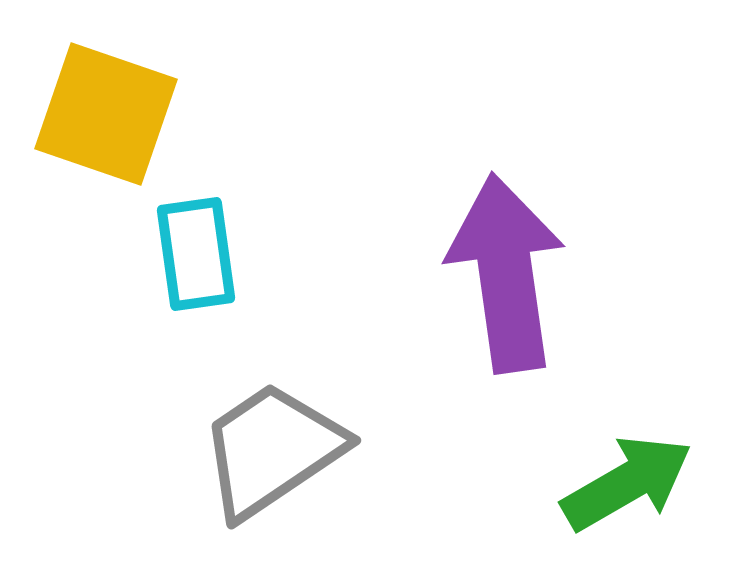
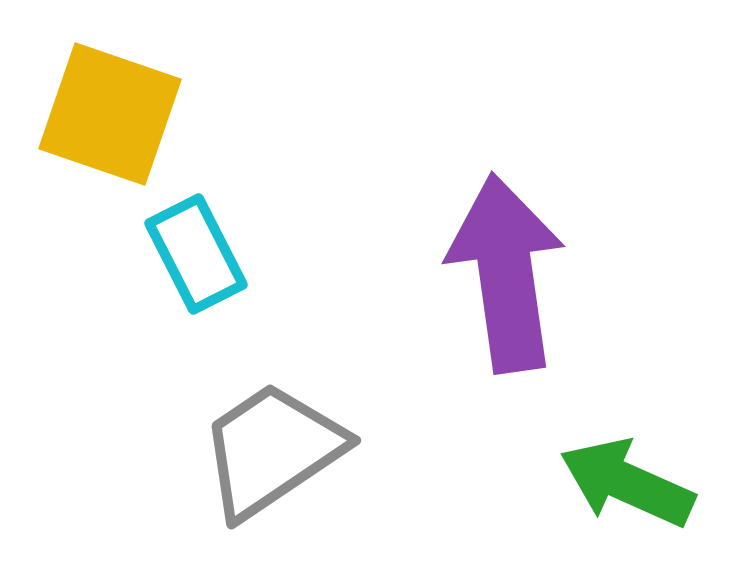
yellow square: moved 4 px right
cyan rectangle: rotated 19 degrees counterclockwise
green arrow: rotated 126 degrees counterclockwise
